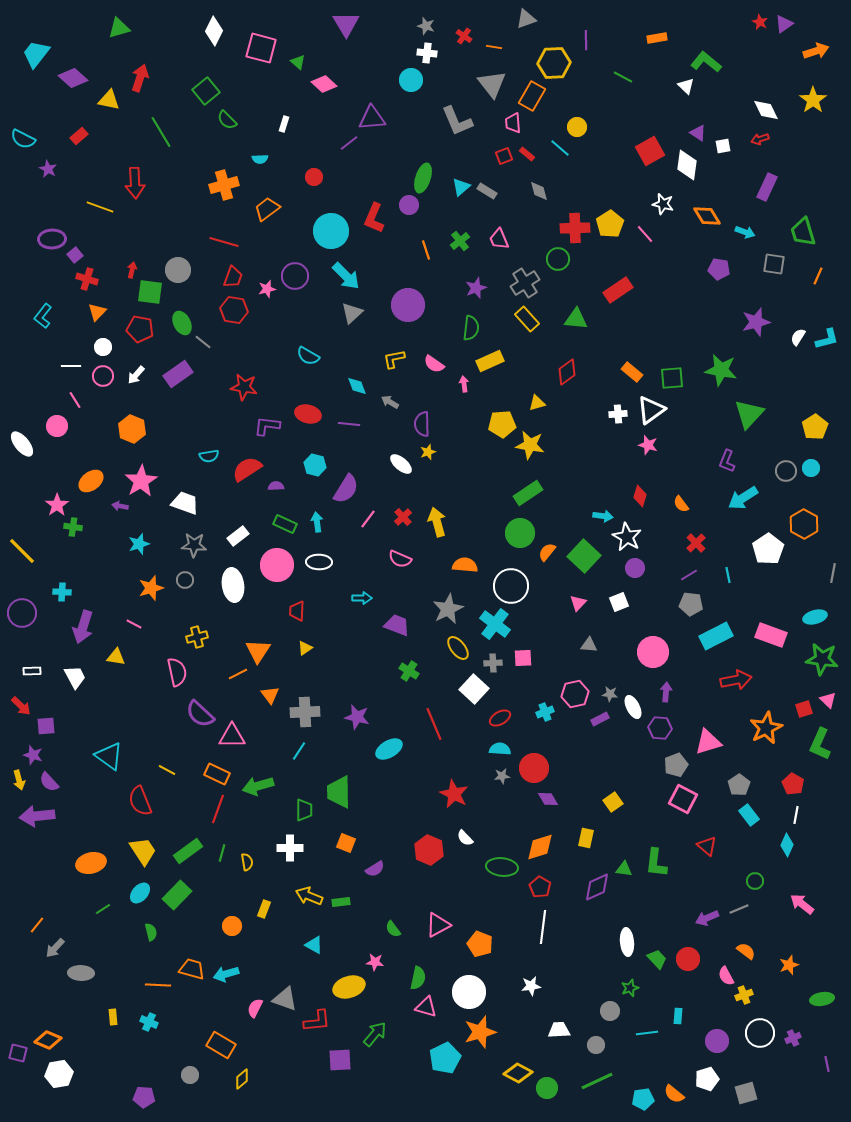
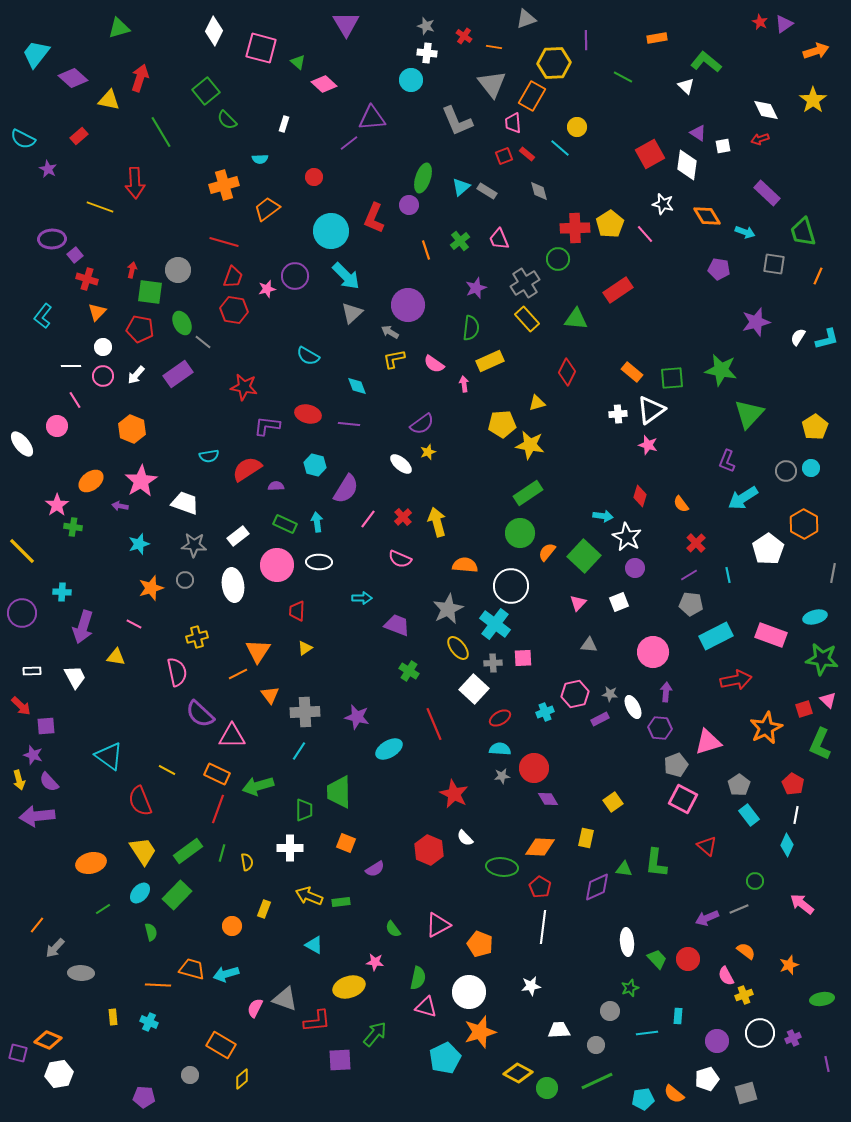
red square at (650, 151): moved 3 px down
purple rectangle at (767, 187): moved 6 px down; rotated 72 degrees counterclockwise
red diamond at (567, 372): rotated 28 degrees counterclockwise
gray arrow at (390, 402): moved 70 px up
purple semicircle at (422, 424): rotated 125 degrees counterclockwise
orange diamond at (540, 847): rotated 20 degrees clockwise
